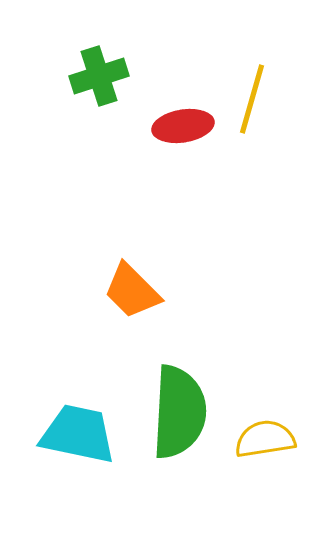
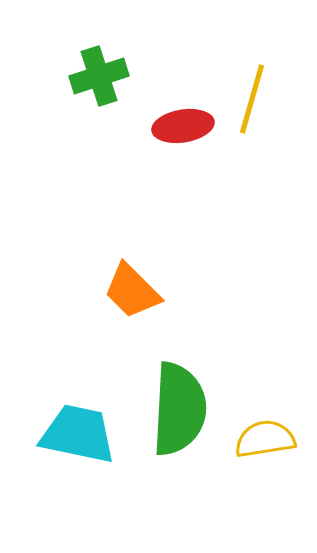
green semicircle: moved 3 px up
